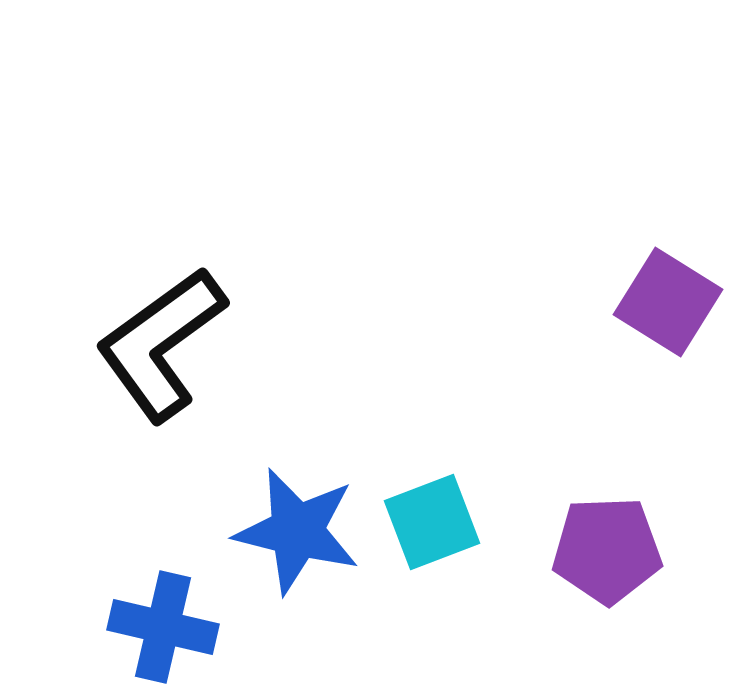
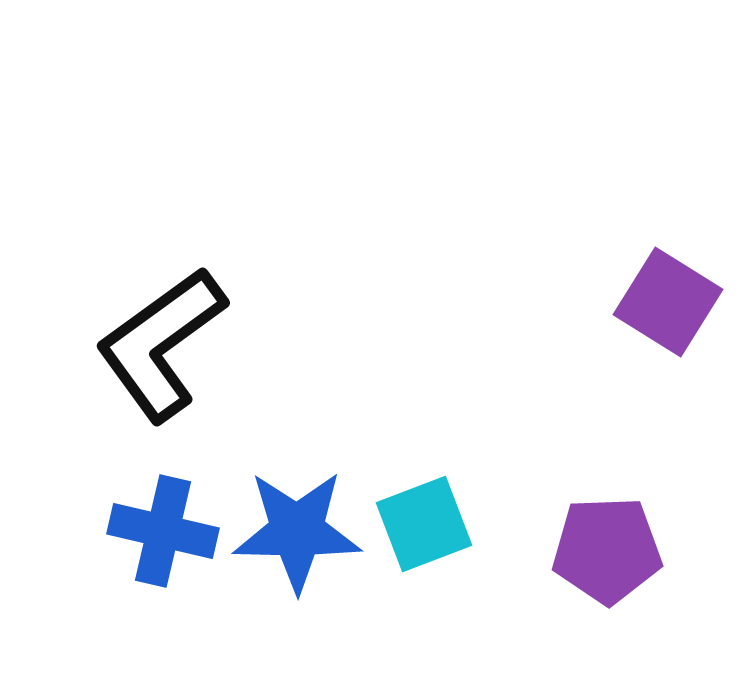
cyan square: moved 8 px left, 2 px down
blue star: rotated 13 degrees counterclockwise
blue cross: moved 96 px up
